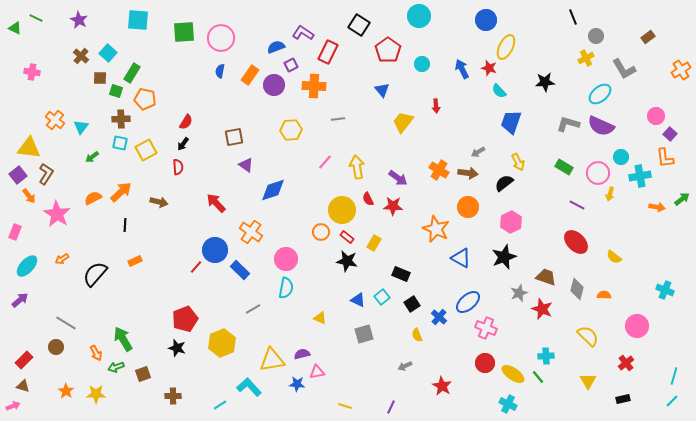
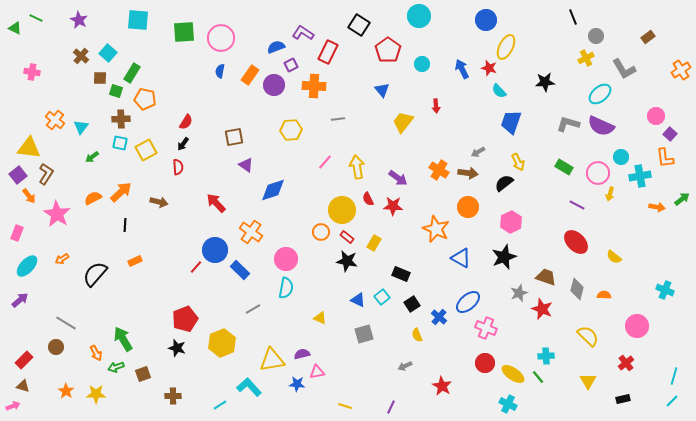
pink rectangle at (15, 232): moved 2 px right, 1 px down
